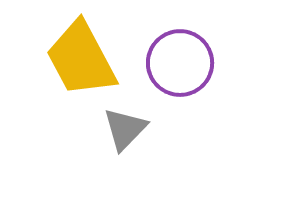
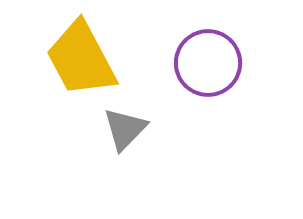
purple circle: moved 28 px right
